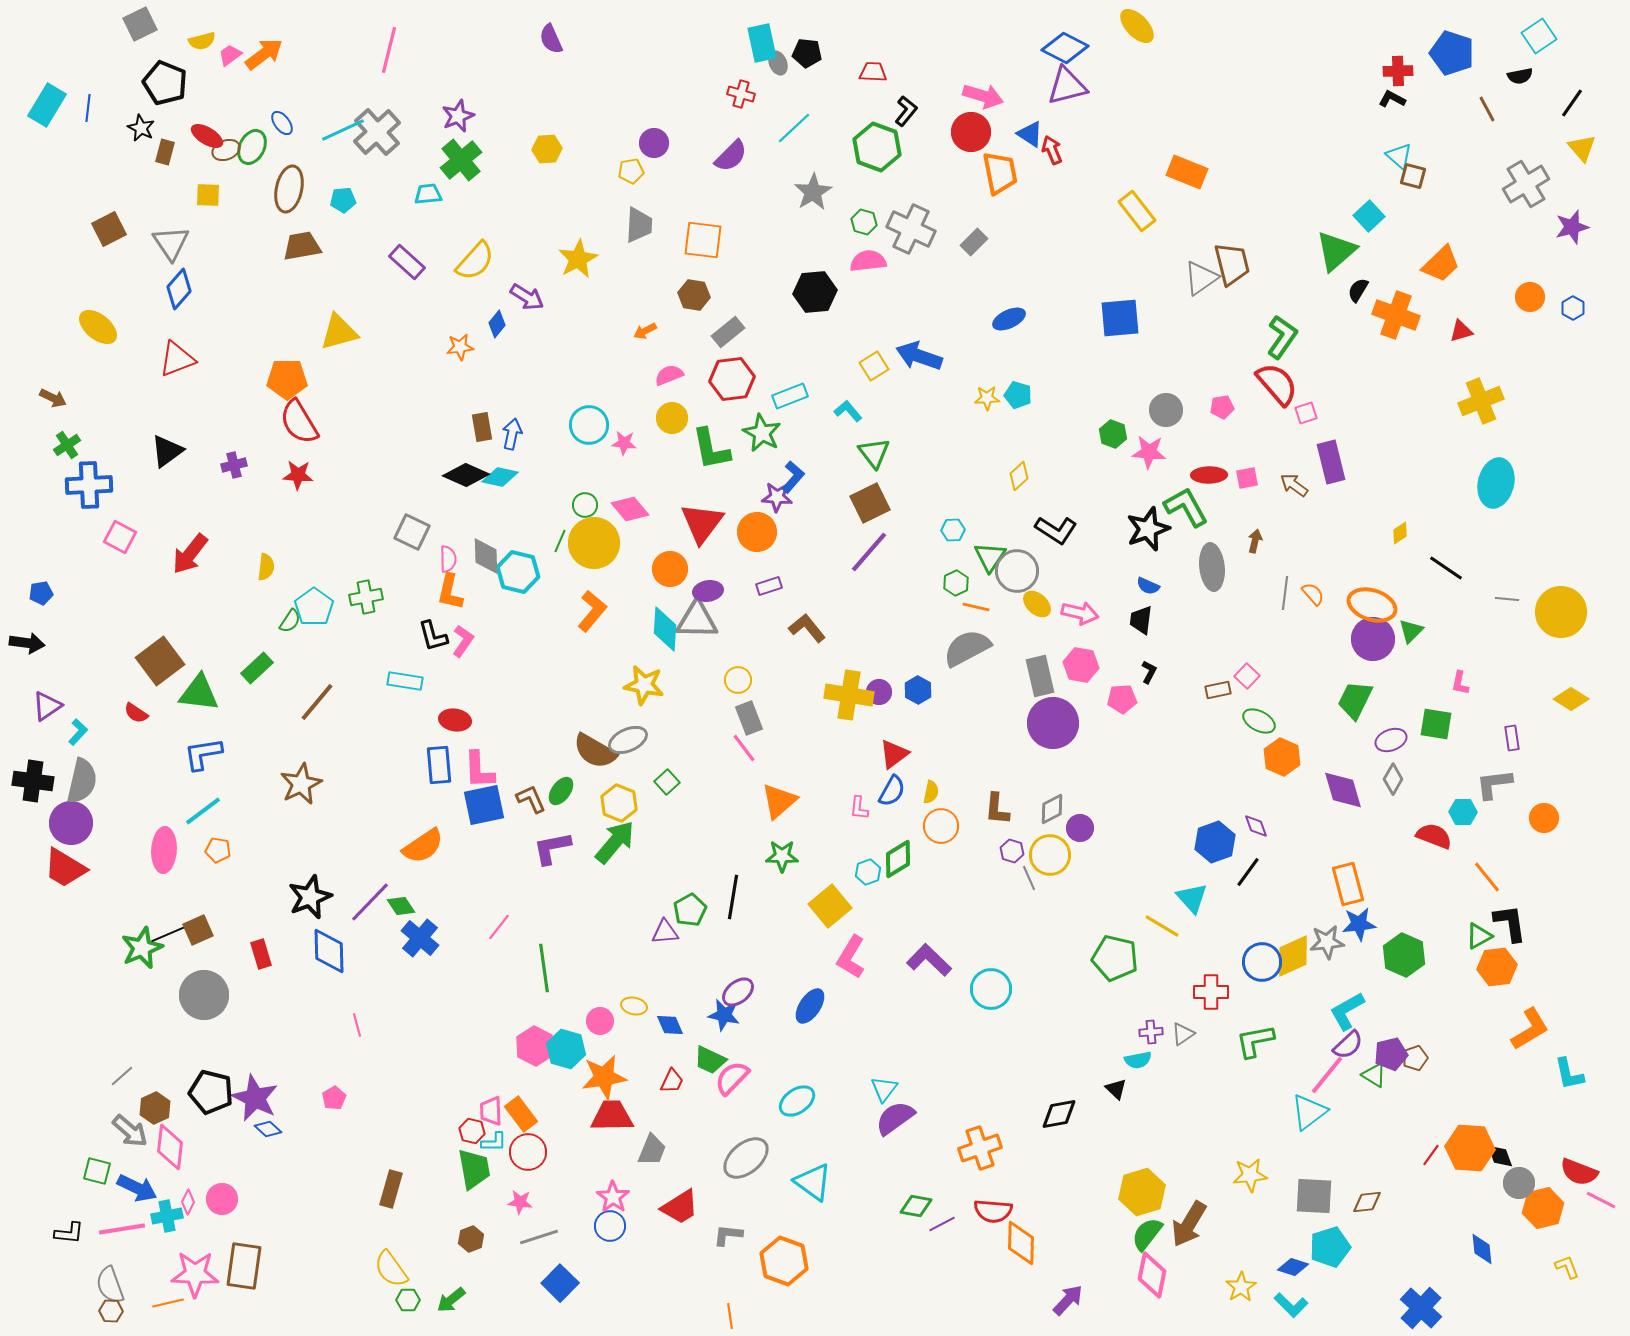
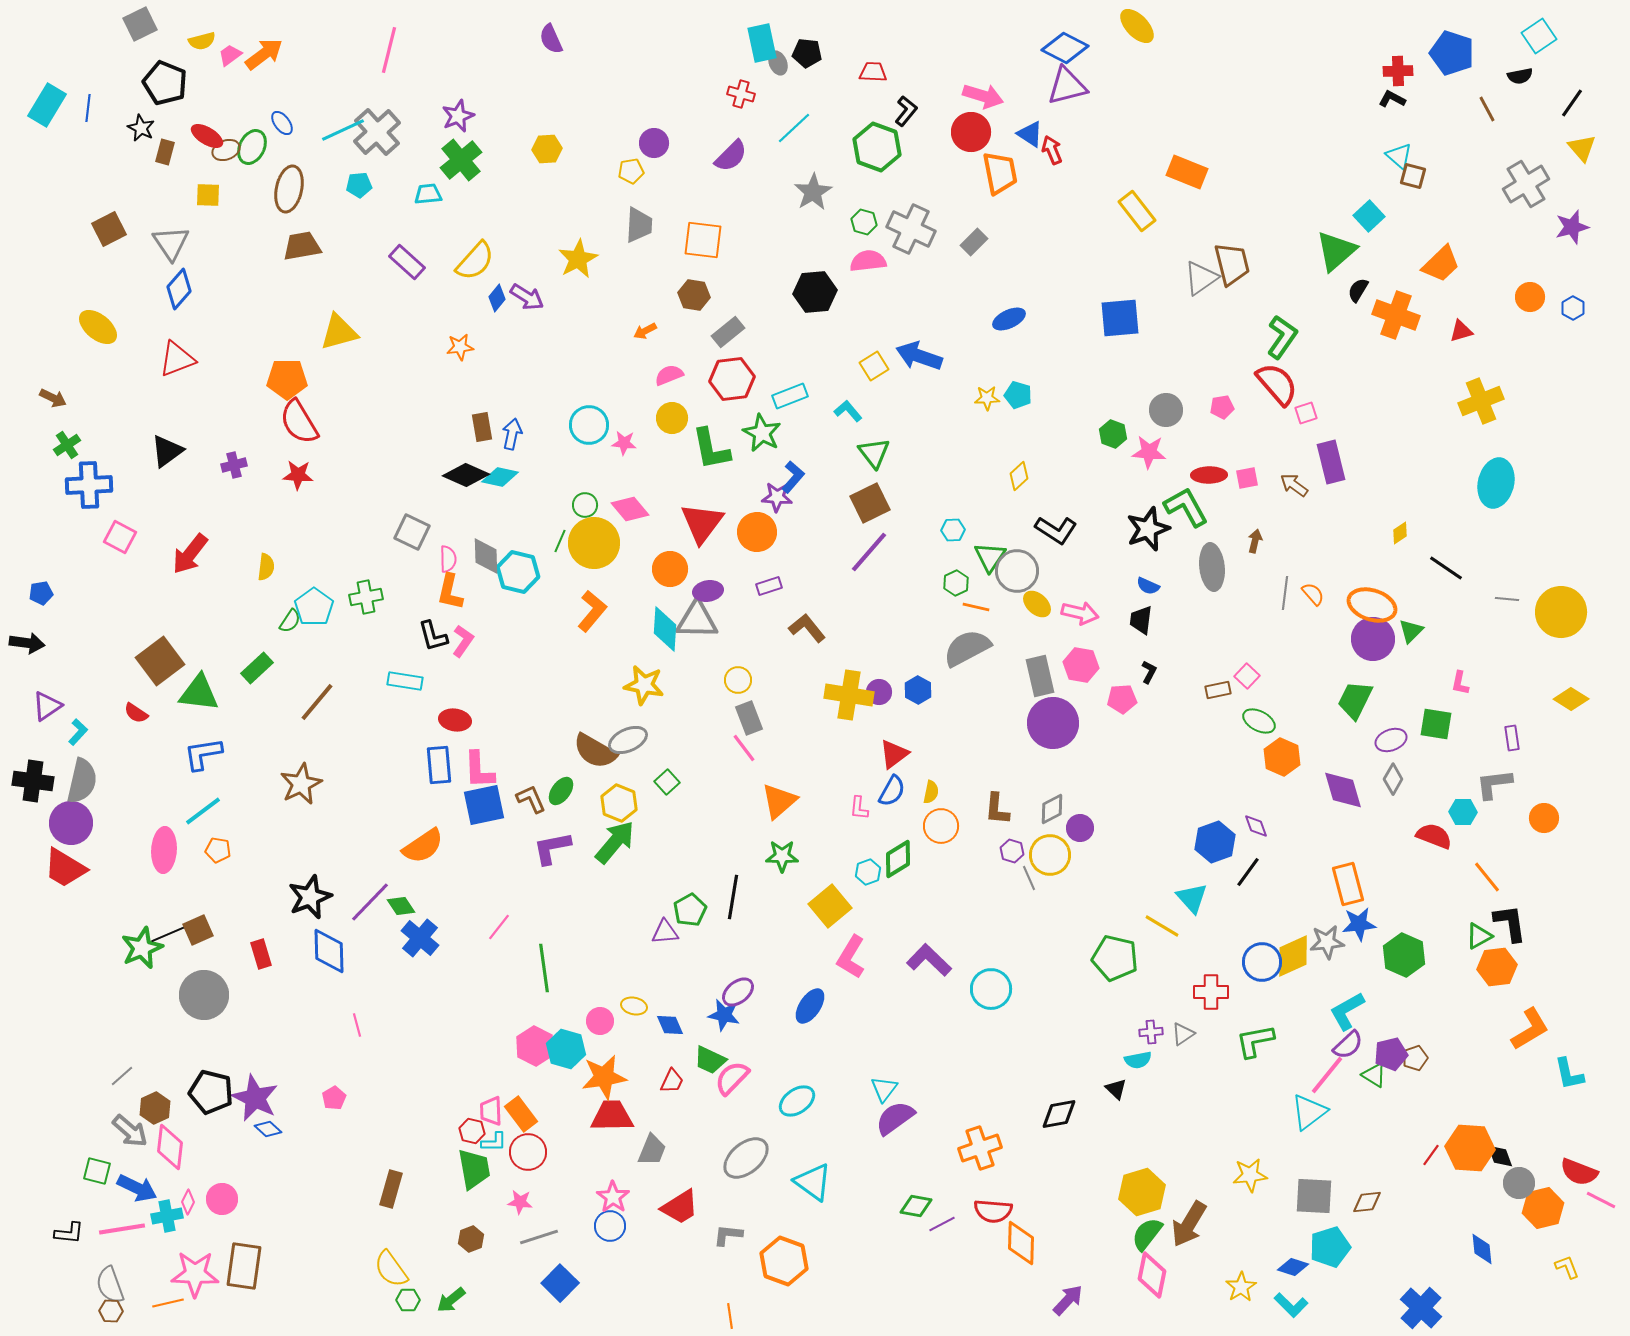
cyan pentagon at (343, 200): moved 16 px right, 15 px up
blue diamond at (497, 324): moved 26 px up
